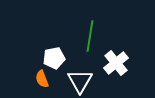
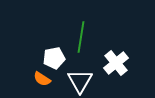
green line: moved 9 px left, 1 px down
orange semicircle: rotated 36 degrees counterclockwise
